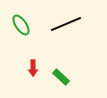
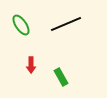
red arrow: moved 2 px left, 3 px up
green rectangle: rotated 18 degrees clockwise
